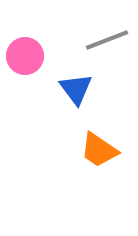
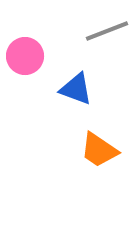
gray line: moved 9 px up
blue triangle: rotated 33 degrees counterclockwise
